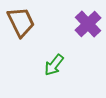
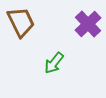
green arrow: moved 2 px up
